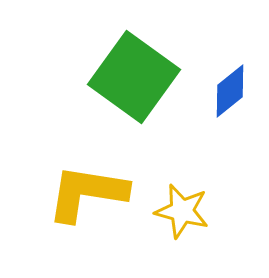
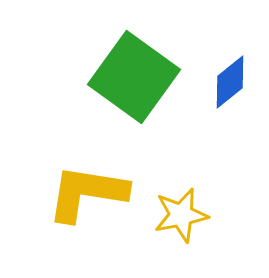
blue diamond: moved 9 px up
yellow star: moved 1 px left, 4 px down; rotated 26 degrees counterclockwise
